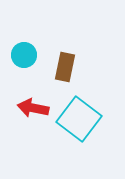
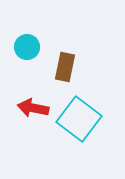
cyan circle: moved 3 px right, 8 px up
